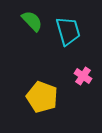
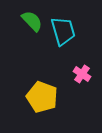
cyan trapezoid: moved 5 px left
pink cross: moved 1 px left, 2 px up
